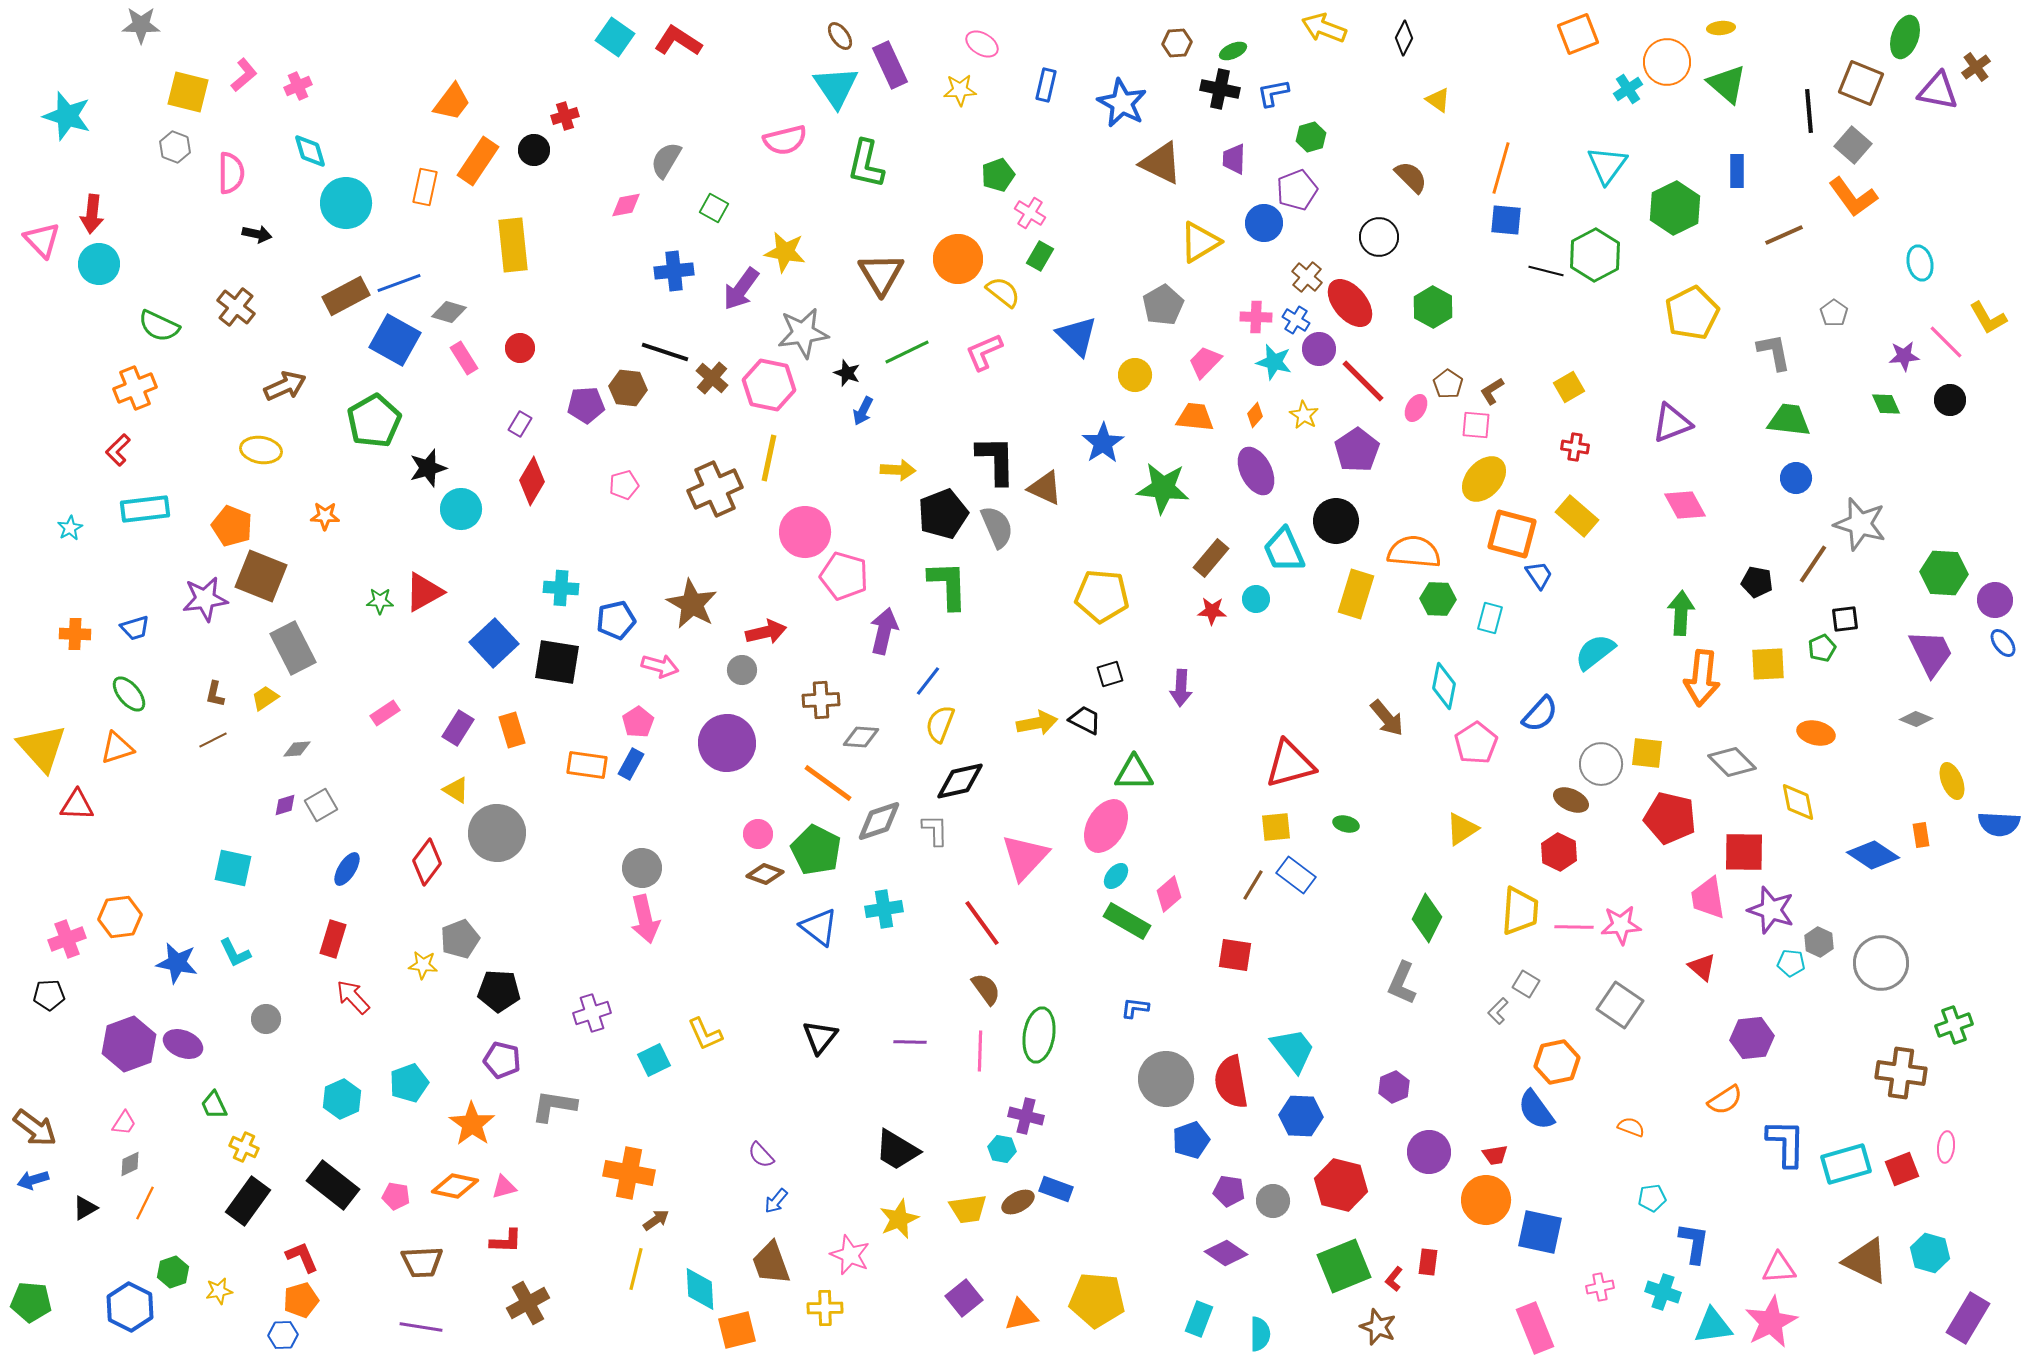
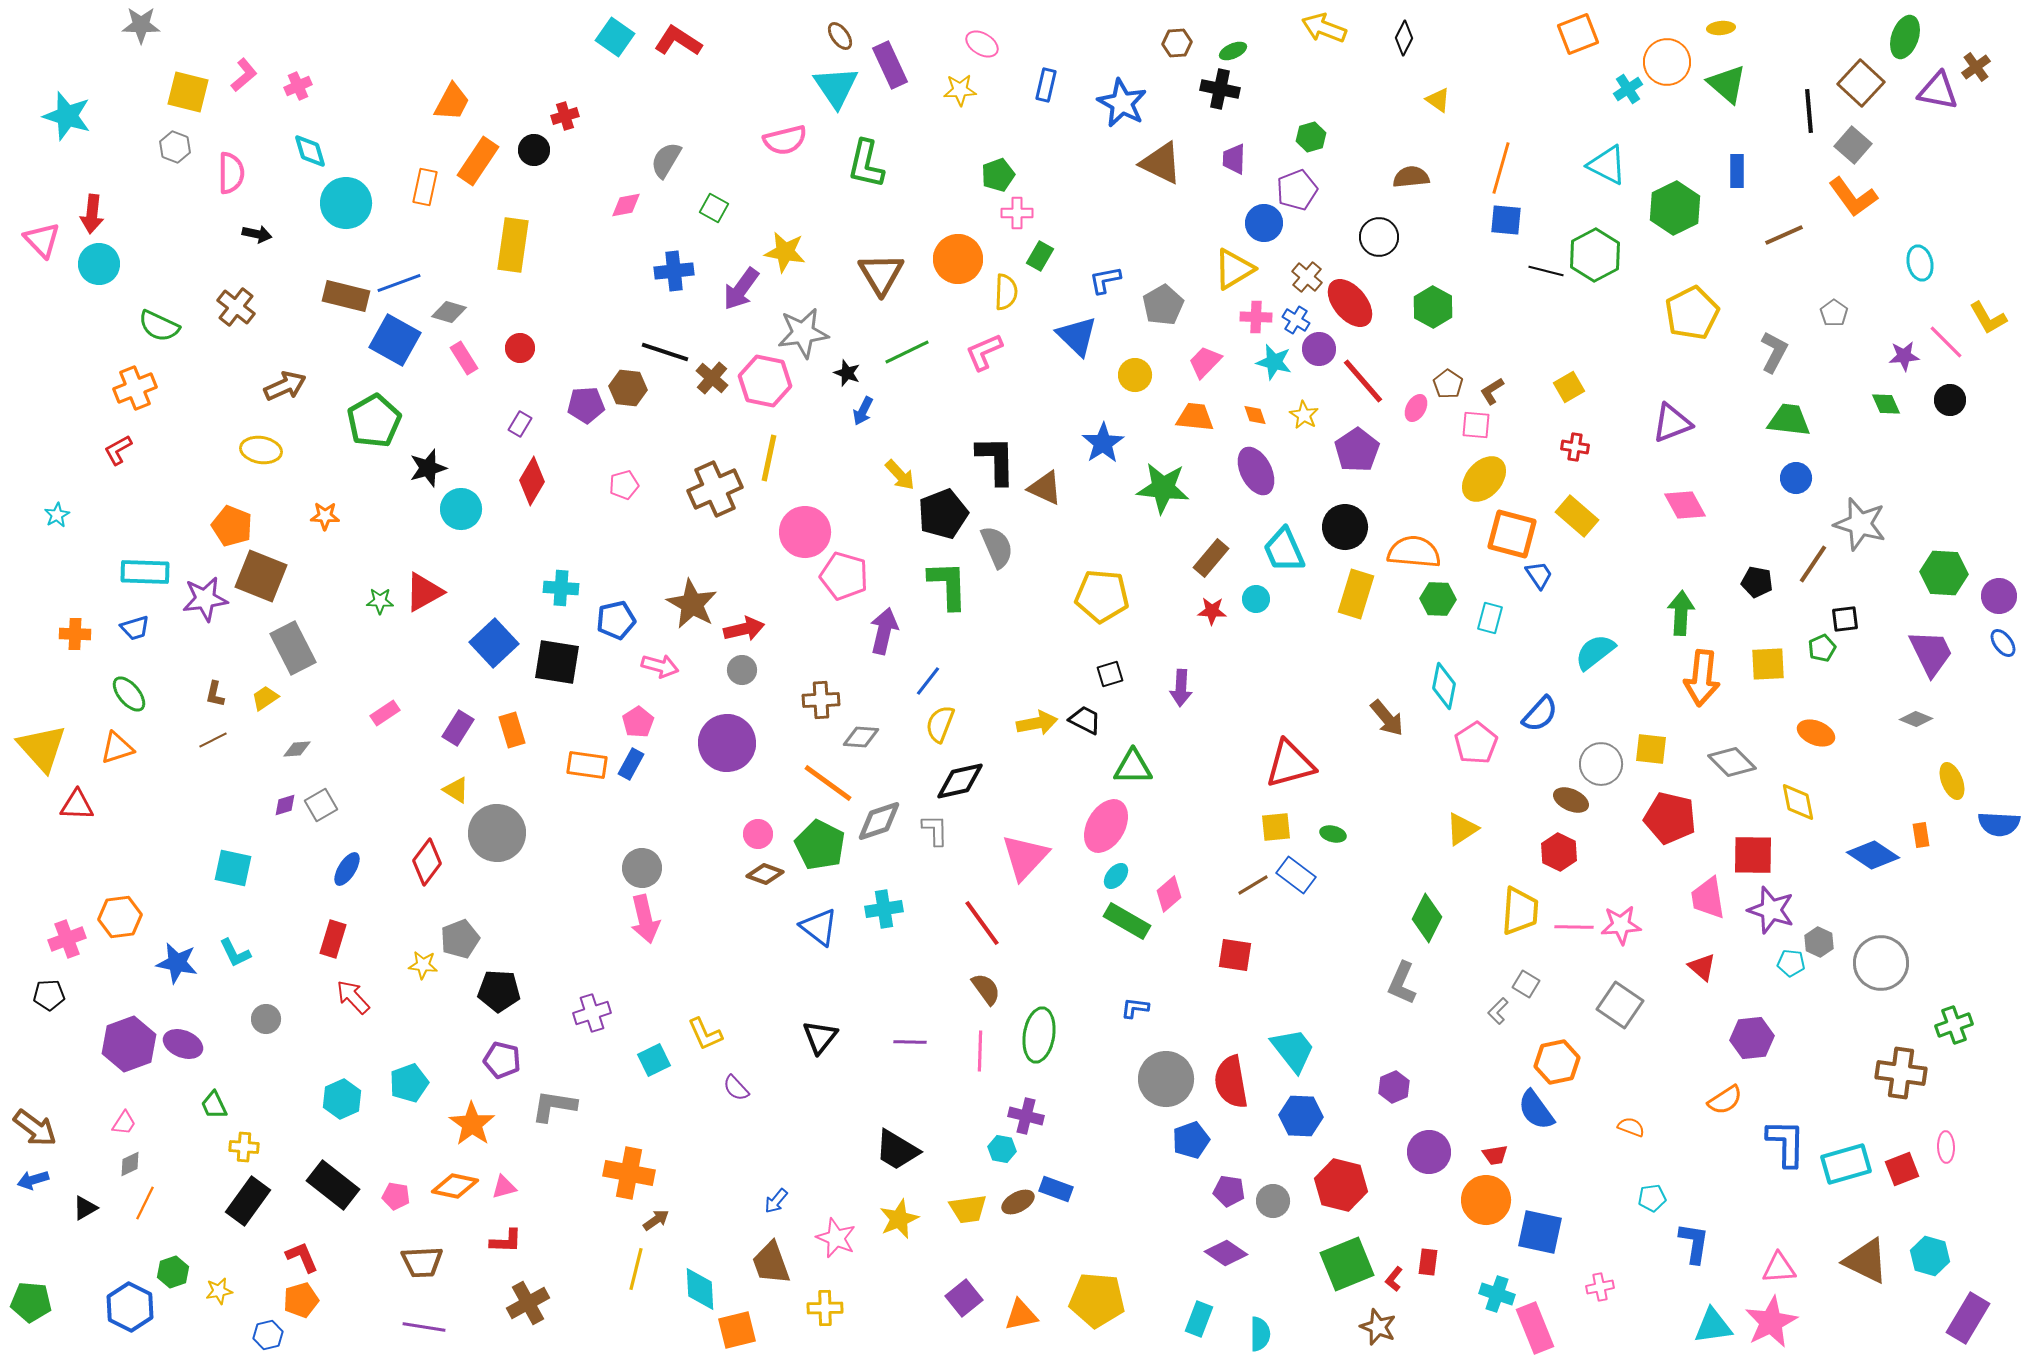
brown square at (1861, 83): rotated 21 degrees clockwise
blue L-shape at (1273, 93): moved 168 px left, 187 px down
orange trapezoid at (452, 102): rotated 9 degrees counterclockwise
cyan triangle at (1607, 165): rotated 39 degrees counterclockwise
brown semicircle at (1411, 177): rotated 51 degrees counterclockwise
pink cross at (1030, 213): moved 13 px left; rotated 32 degrees counterclockwise
yellow triangle at (1200, 242): moved 34 px right, 27 px down
yellow rectangle at (513, 245): rotated 14 degrees clockwise
yellow semicircle at (1003, 292): moved 3 px right; rotated 54 degrees clockwise
brown rectangle at (346, 296): rotated 42 degrees clockwise
gray L-shape at (1774, 352): rotated 39 degrees clockwise
red line at (1363, 381): rotated 4 degrees clockwise
pink hexagon at (769, 385): moved 4 px left, 4 px up
orange diamond at (1255, 415): rotated 60 degrees counterclockwise
red L-shape at (118, 450): rotated 16 degrees clockwise
yellow arrow at (898, 470): moved 2 px right, 5 px down; rotated 44 degrees clockwise
cyan rectangle at (145, 509): moved 63 px down; rotated 9 degrees clockwise
black circle at (1336, 521): moved 9 px right, 6 px down
gray semicircle at (997, 527): moved 20 px down
cyan star at (70, 528): moved 13 px left, 13 px up
purple circle at (1995, 600): moved 4 px right, 4 px up
red arrow at (766, 632): moved 22 px left, 3 px up
orange ellipse at (1816, 733): rotated 9 degrees clockwise
yellow square at (1647, 753): moved 4 px right, 4 px up
green triangle at (1134, 773): moved 1 px left, 6 px up
green ellipse at (1346, 824): moved 13 px left, 10 px down
green pentagon at (816, 850): moved 4 px right, 5 px up
red square at (1744, 852): moved 9 px right, 3 px down
brown line at (1253, 885): rotated 28 degrees clockwise
yellow cross at (244, 1147): rotated 20 degrees counterclockwise
pink ellipse at (1946, 1147): rotated 8 degrees counterclockwise
purple semicircle at (761, 1155): moved 25 px left, 67 px up
cyan hexagon at (1930, 1253): moved 3 px down
pink star at (850, 1255): moved 14 px left, 17 px up
green square at (1344, 1266): moved 3 px right, 2 px up
cyan cross at (1663, 1292): moved 166 px left, 2 px down
purple line at (421, 1327): moved 3 px right
blue hexagon at (283, 1335): moved 15 px left; rotated 12 degrees counterclockwise
